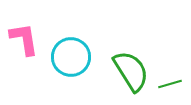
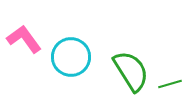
pink L-shape: rotated 27 degrees counterclockwise
